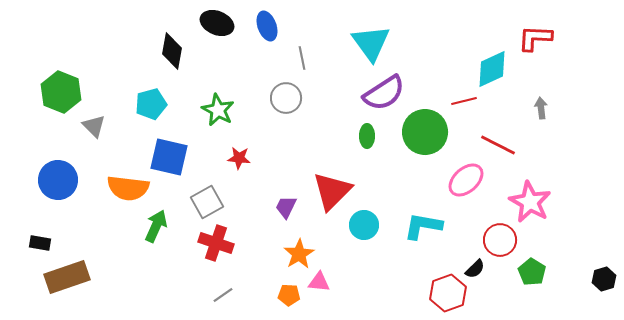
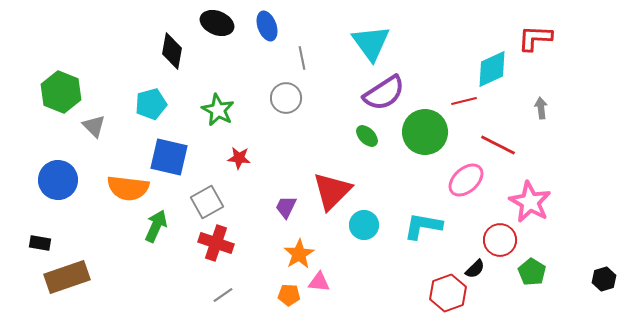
green ellipse at (367, 136): rotated 45 degrees counterclockwise
